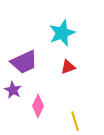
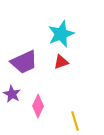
cyan star: moved 1 px left, 1 px down
red triangle: moved 7 px left, 5 px up
purple star: moved 1 px left, 4 px down
